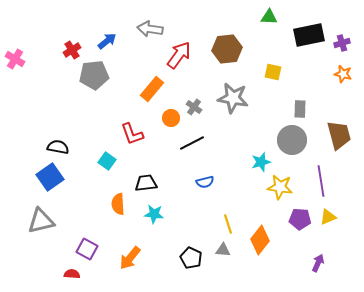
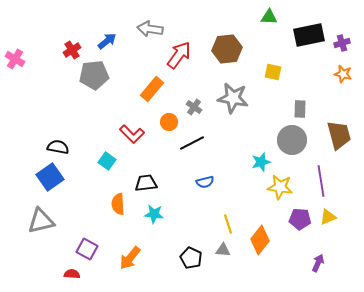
orange circle at (171, 118): moved 2 px left, 4 px down
red L-shape at (132, 134): rotated 25 degrees counterclockwise
